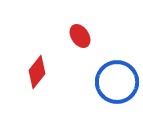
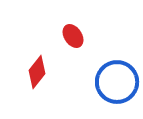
red ellipse: moved 7 px left
